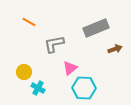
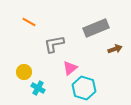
cyan hexagon: rotated 15 degrees clockwise
